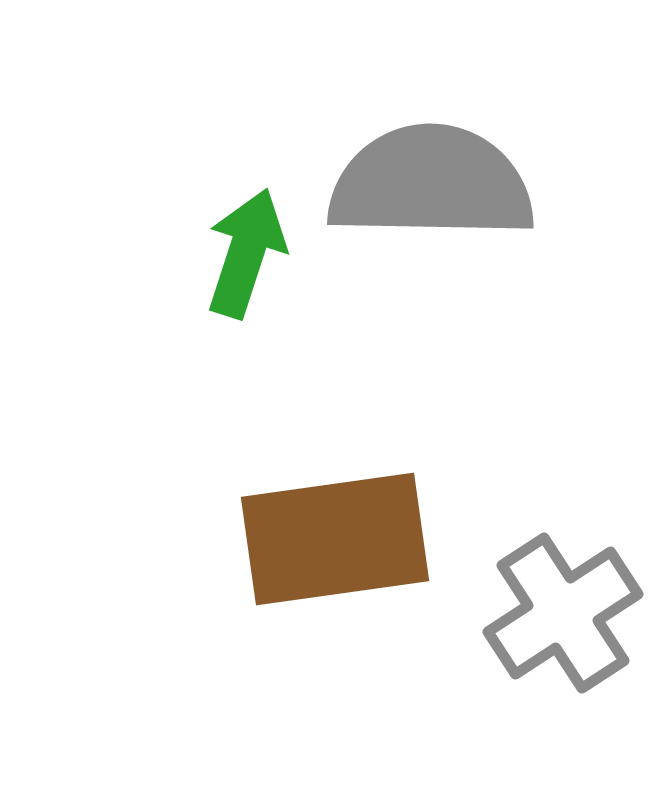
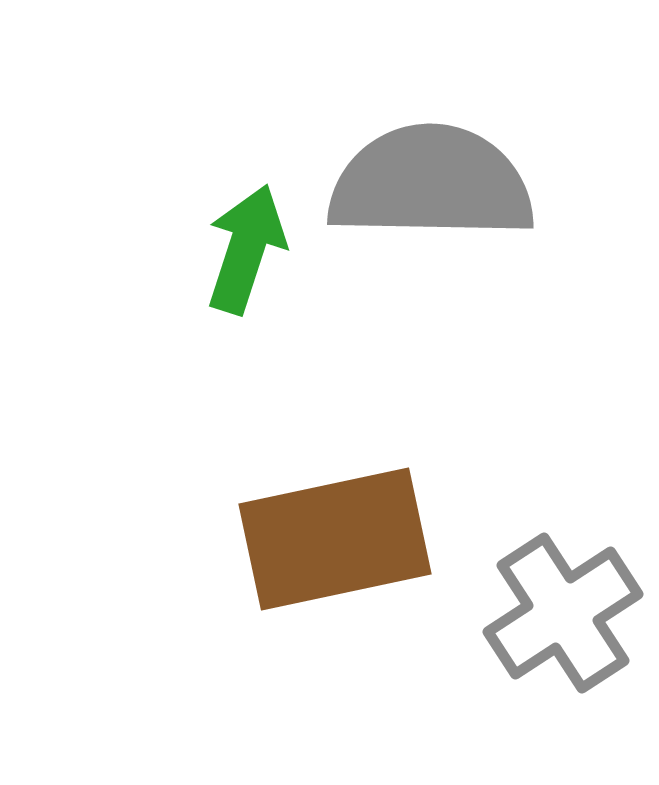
green arrow: moved 4 px up
brown rectangle: rotated 4 degrees counterclockwise
